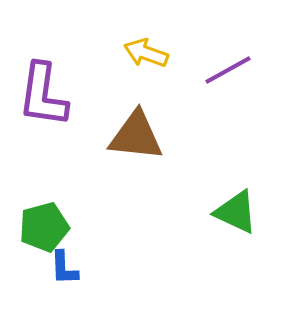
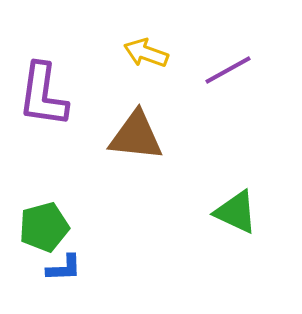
blue L-shape: rotated 90 degrees counterclockwise
